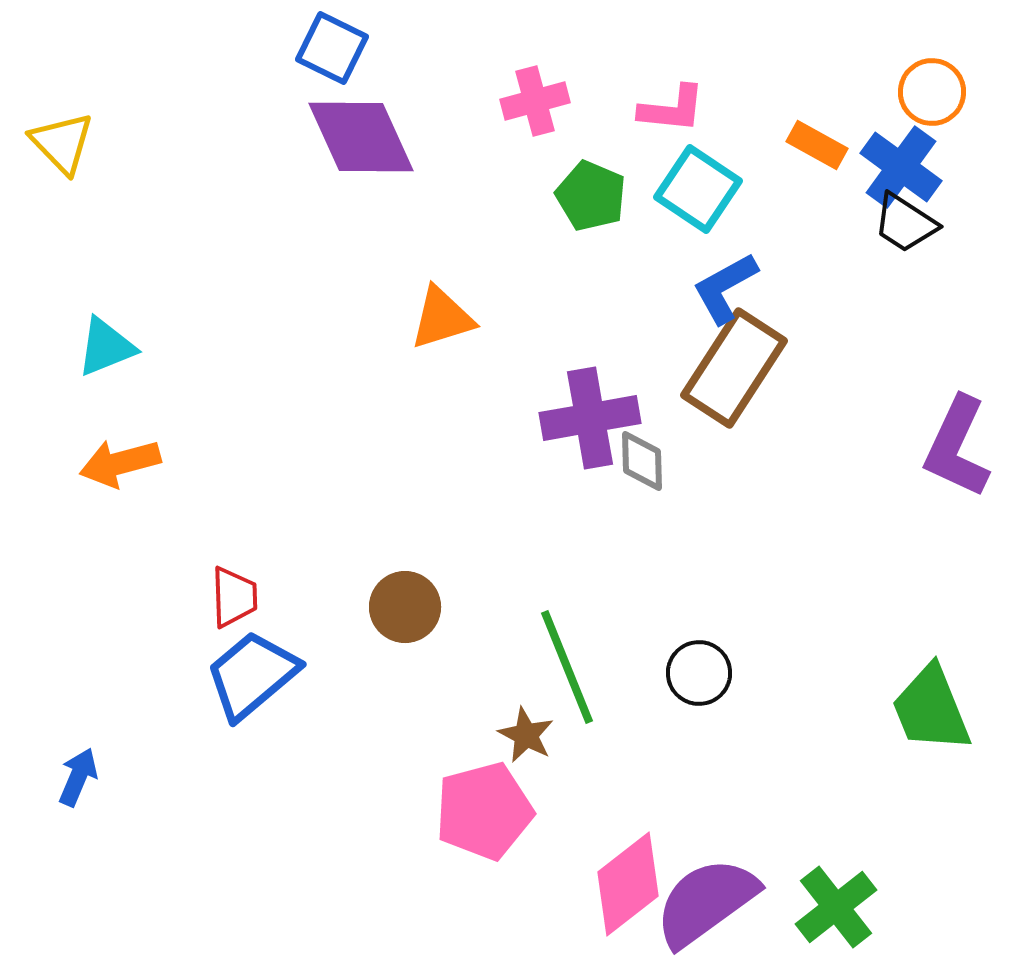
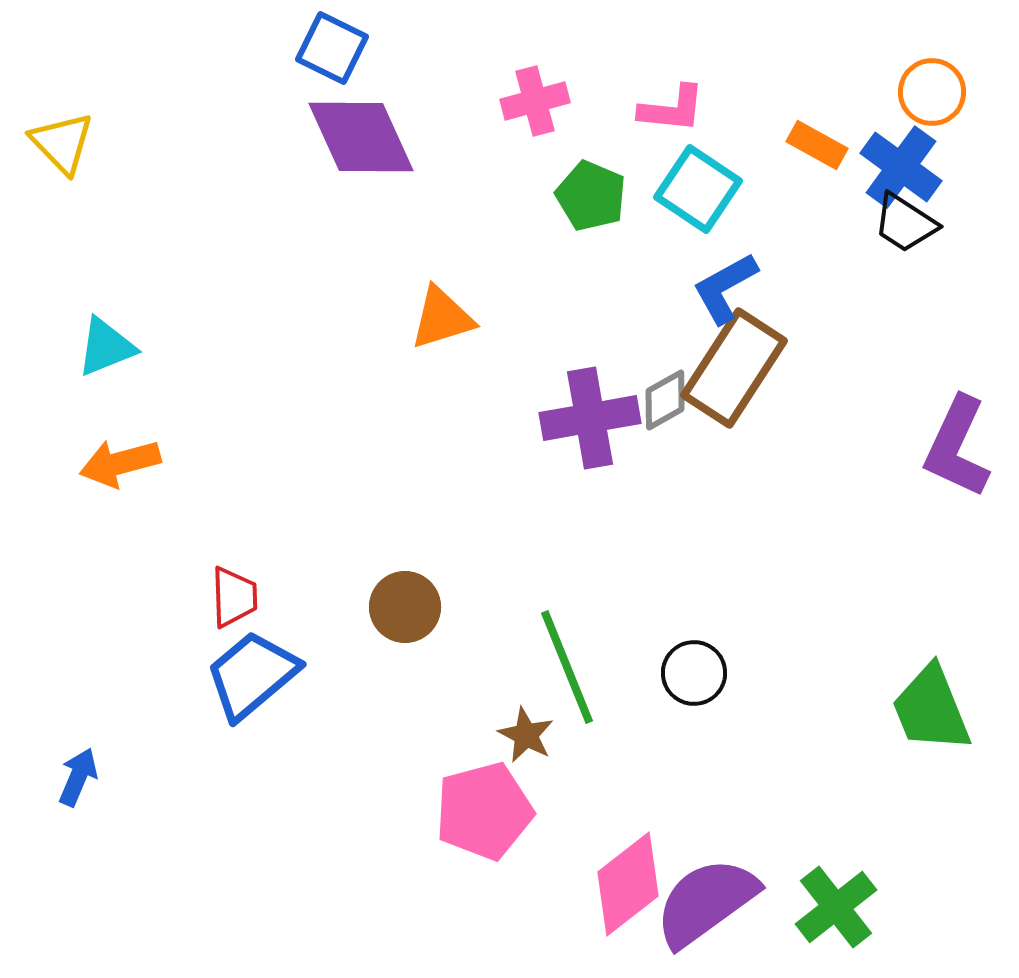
gray diamond: moved 23 px right, 61 px up; rotated 62 degrees clockwise
black circle: moved 5 px left
